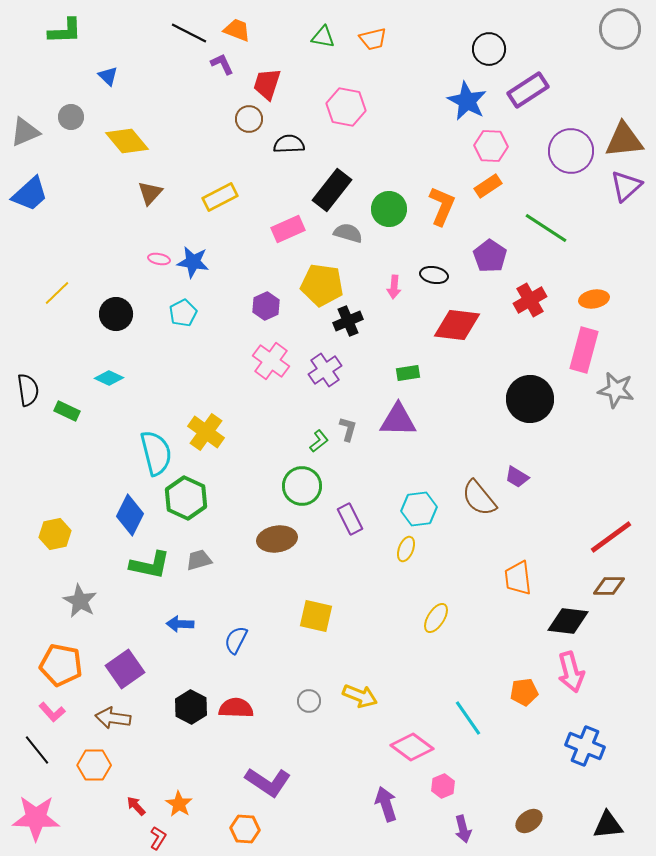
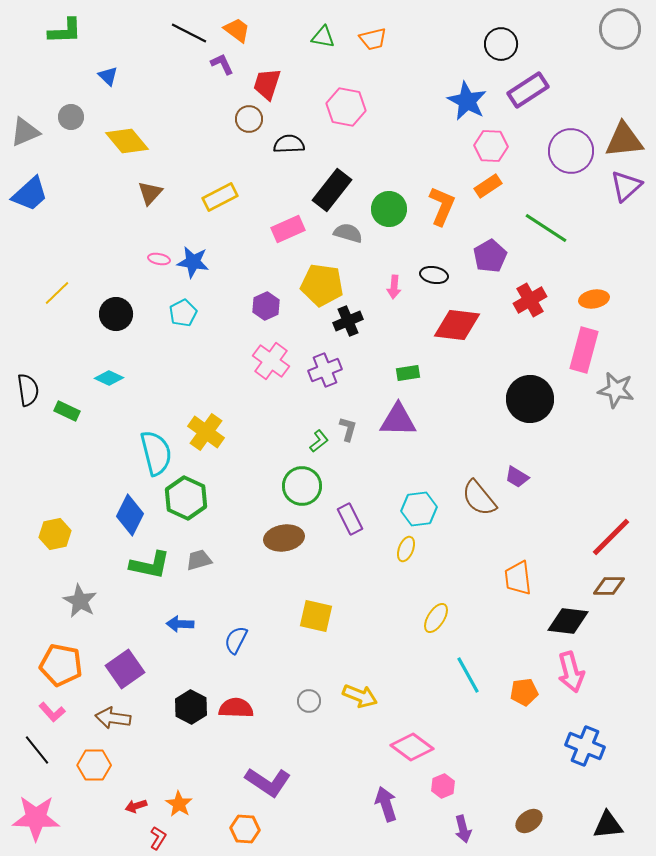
orange trapezoid at (237, 30): rotated 16 degrees clockwise
black circle at (489, 49): moved 12 px right, 5 px up
purple pentagon at (490, 256): rotated 8 degrees clockwise
purple cross at (325, 370): rotated 12 degrees clockwise
red line at (611, 537): rotated 9 degrees counterclockwise
brown ellipse at (277, 539): moved 7 px right, 1 px up
cyan line at (468, 718): moved 43 px up; rotated 6 degrees clockwise
red arrow at (136, 806): rotated 65 degrees counterclockwise
